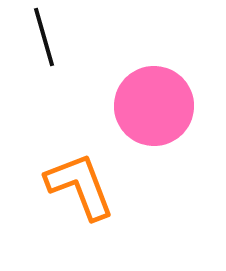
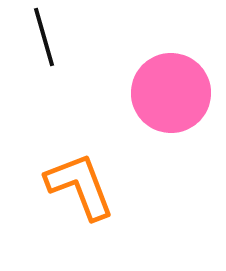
pink circle: moved 17 px right, 13 px up
